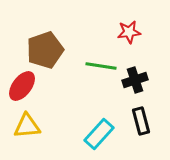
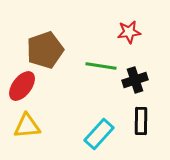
black rectangle: rotated 16 degrees clockwise
